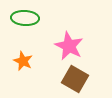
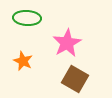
green ellipse: moved 2 px right
pink star: moved 2 px left, 3 px up; rotated 16 degrees clockwise
